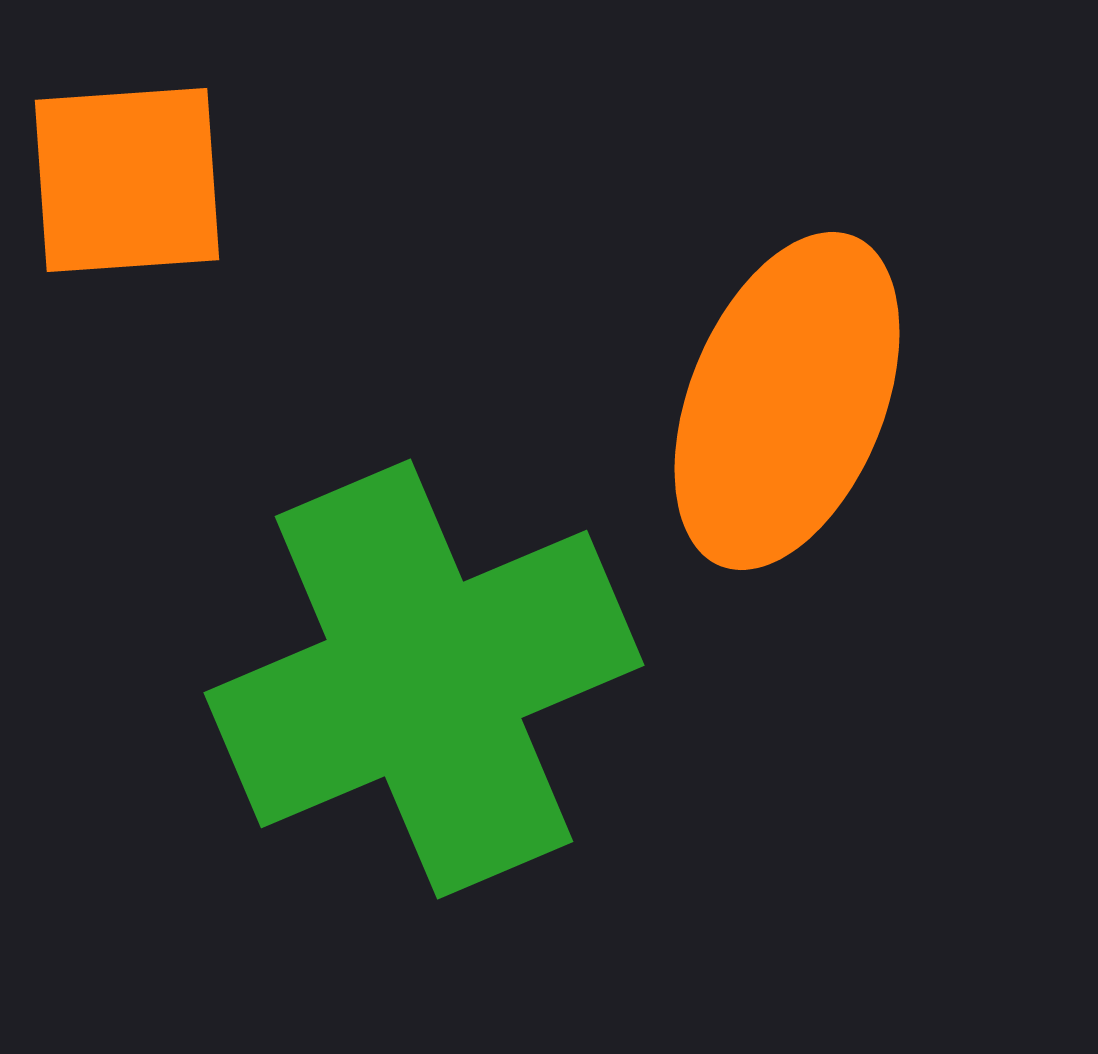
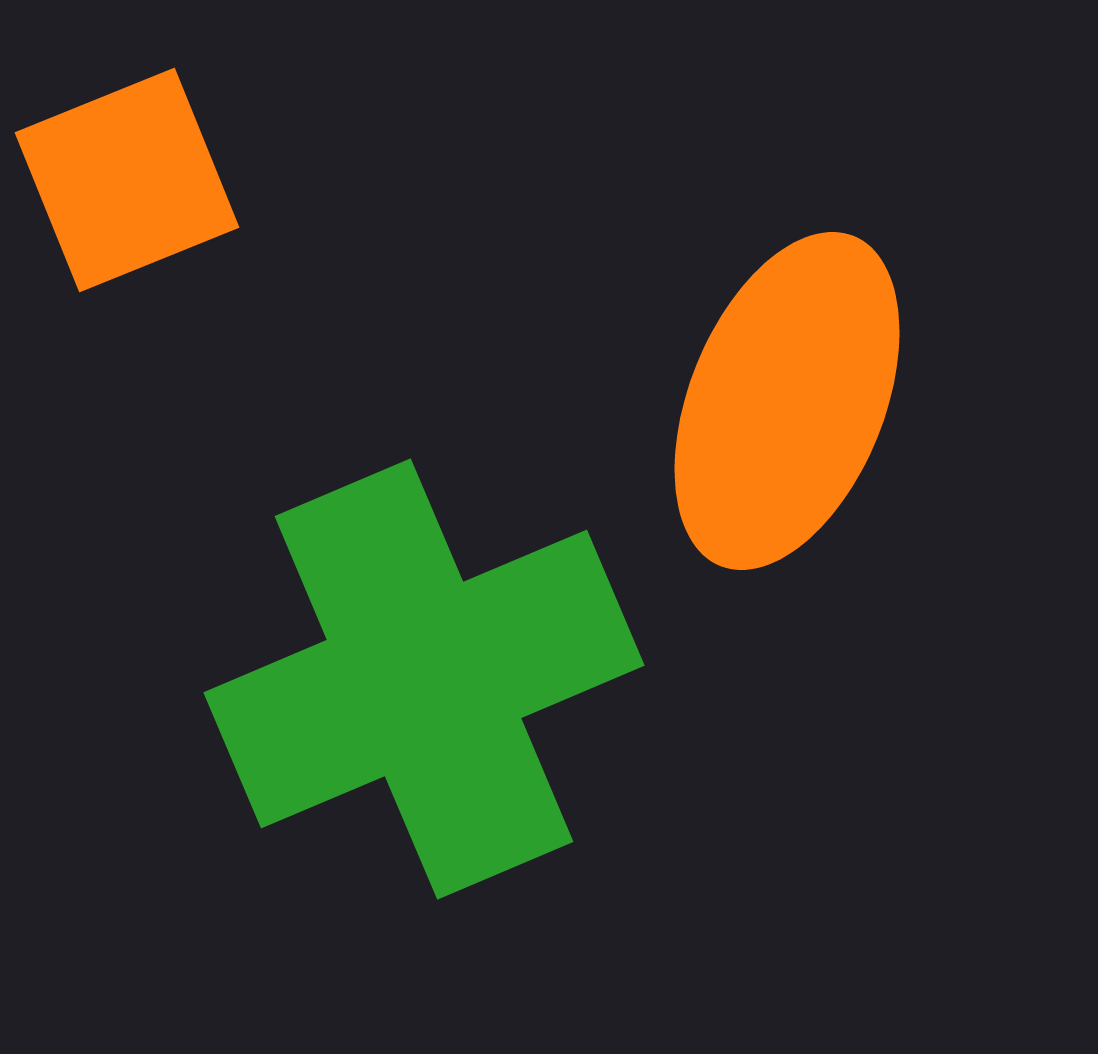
orange square: rotated 18 degrees counterclockwise
